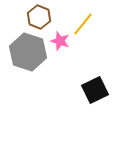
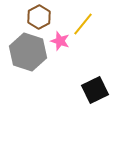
brown hexagon: rotated 10 degrees clockwise
